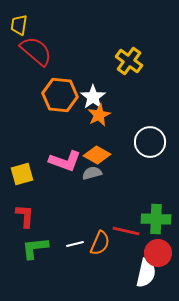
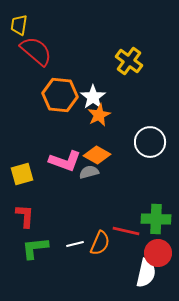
gray semicircle: moved 3 px left, 1 px up
